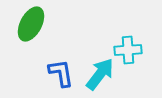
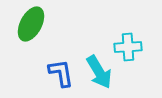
cyan cross: moved 3 px up
cyan arrow: moved 1 px left, 2 px up; rotated 112 degrees clockwise
